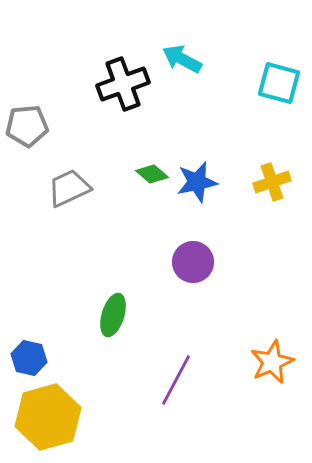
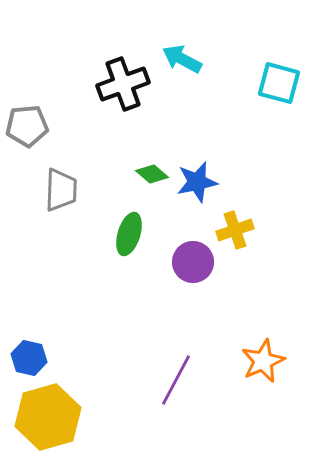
yellow cross: moved 37 px left, 48 px down
gray trapezoid: moved 8 px left, 2 px down; rotated 117 degrees clockwise
green ellipse: moved 16 px right, 81 px up
orange star: moved 9 px left, 1 px up
